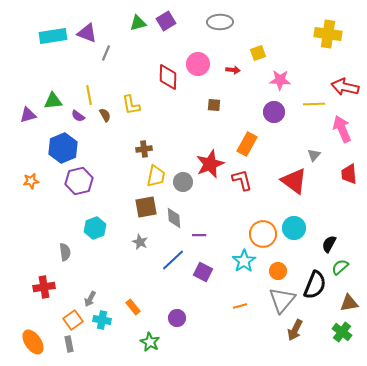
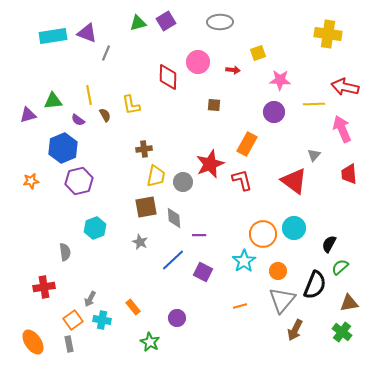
pink circle at (198, 64): moved 2 px up
purple semicircle at (78, 116): moved 4 px down
